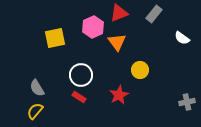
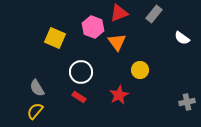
pink hexagon: rotated 15 degrees counterclockwise
yellow square: rotated 35 degrees clockwise
white circle: moved 3 px up
